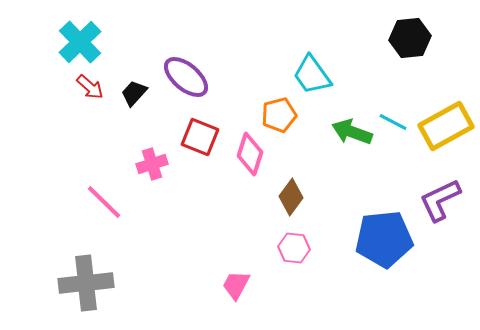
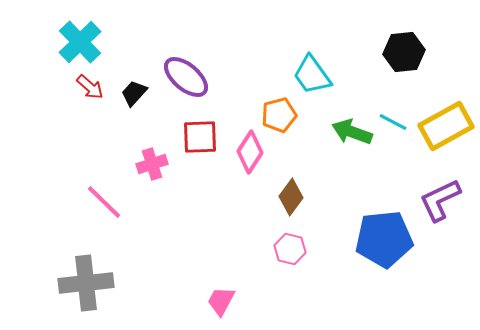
black hexagon: moved 6 px left, 14 px down
red square: rotated 24 degrees counterclockwise
pink diamond: moved 2 px up; rotated 15 degrees clockwise
pink hexagon: moved 4 px left, 1 px down; rotated 8 degrees clockwise
pink trapezoid: moved 15 px left, 16 px down
